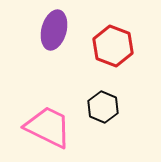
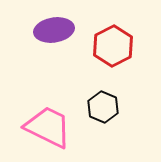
purple ellipse: rotated 66 degrees clockwise
red hexagon: rotated 12 degrees clockwise
